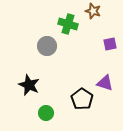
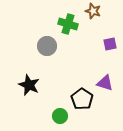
green circle: moved 14 px right, 3 px down
